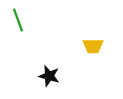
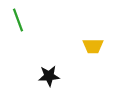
black star: rotated 20 degrees counterclockwise
